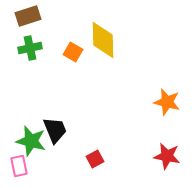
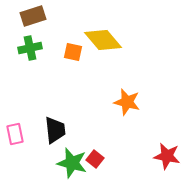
brown rectangle: moved 5 px right
yellow diamond: rotated 39 degrees counterclockwise
orange square: rotated 18 degrees counterclockwise
orange star: moved 40 px left
black trapezoid: rotated 16 degrees clockwise
green star: moved 41 px right, 22 px down
red square: rotated 24 degrees counterclockwise
pink rectangle: moved 4 px left, 32 px up
